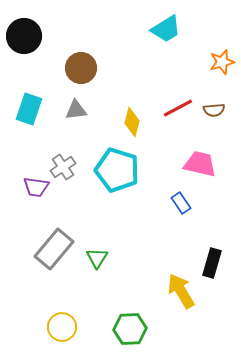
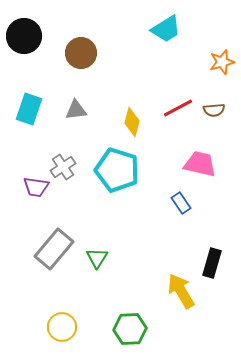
brown circle: moved 15 px up
